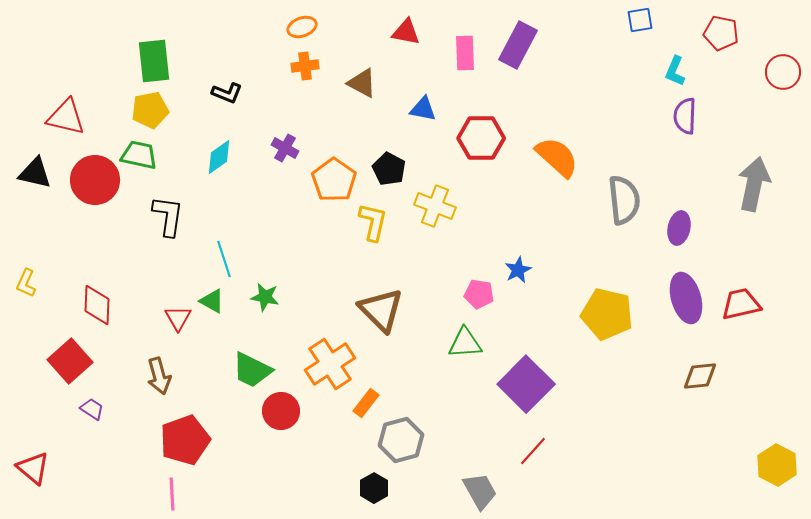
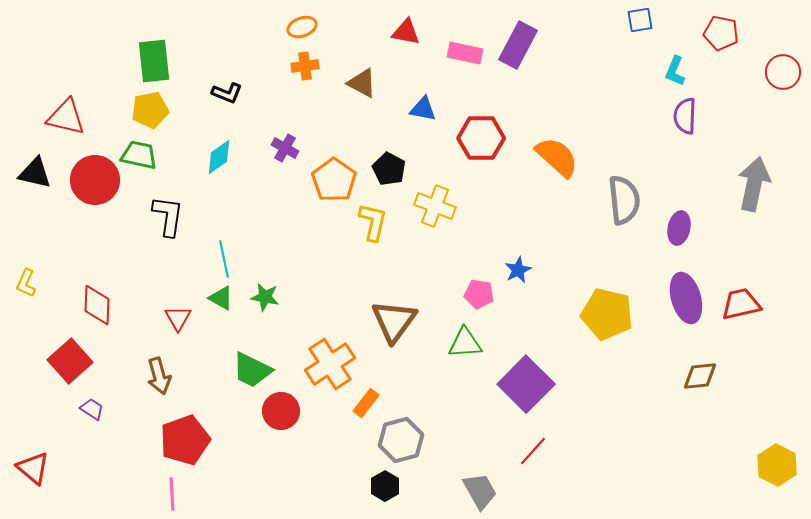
pink rectangle at (465, 53): rotated 76 degrees counterclockwise
cyan line at (224, 259): rotated 6 degrees clockwise
green triangle at (212, 301): moved 9 px right, 3 px up
brown triangle at (381, 310): moved 13 px right, 11 px down; rotated 21 degrees clockwise
black hexagon at (374, 488): moved 11 px right, 2 px up
